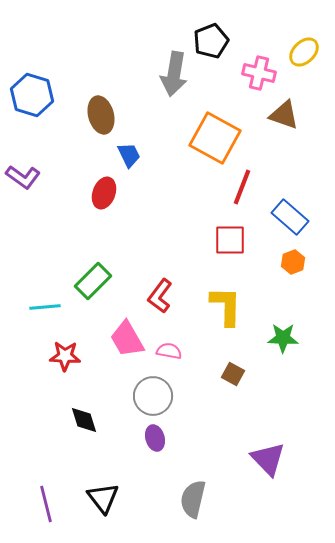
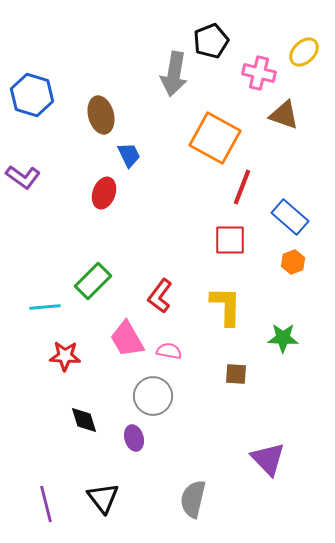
brown square: moved 3 px right; rotated 25 degrees counterclockwise
purple ellipse: moved 21 px left
